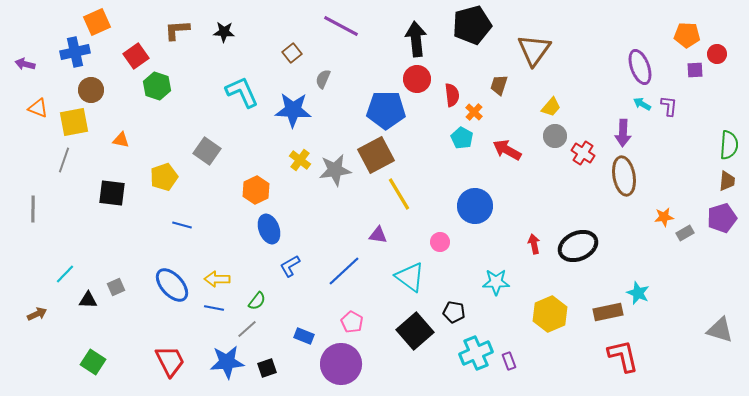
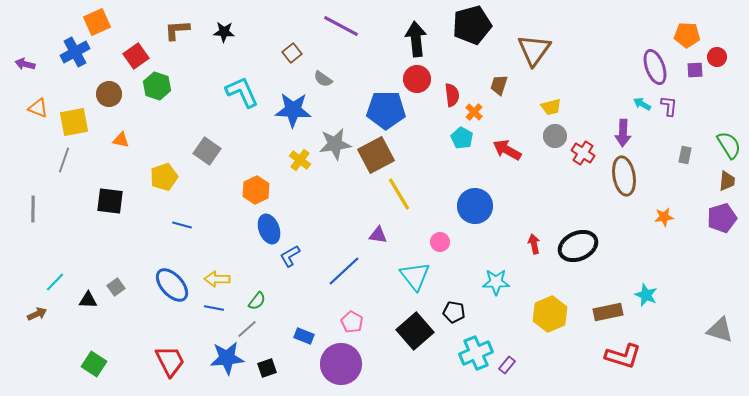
blue cross at (75, 52): rotated 16 degrees counterclockwise
red circle at (717, 54): moved 3 px down
purple ellipse at (640, 67): moved 15 px right
gray semicircle at (323, 79): rotated 78 degrees counterclockwise
brown circle at (91, 90): moved 18 px right, 4 px down
yellow trapezoid at (551, 107): rotated 35 degrees clockwise
green semicircle at (729, 145): rotated 36 degrees counterclockwise
gray star at (335, 170): moved 26 px up
black square at (112, 193): moved 2 px left, 8 px down
gray rectangle at (685, 233): moved 78 px up; rotated 48 degrees counterclockwise
blue L-shape at (290, 266): moved 10 px up
cyan line at (65, 274): moved 10 px left, 8 px down
cyan triangle at (410, 277): moved 5 px right, 1 px up; rotated 16 degrees clockwise
gray square at (116, 287): rotated 12 degrees counterclockwise
cyan star at (638, 293): moved 8 px right, 2 px down
red L-shape at (623, 356): rotated 120 degrees clockwise
purple rectangle at (509, 361): moved 2 px left, 4 px down; rotated 60 degrees clockwise
green square at (93, 362): moved 1 px right, 2 px down
blue star at (227, 362): moved 4 px up
